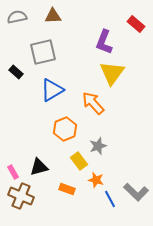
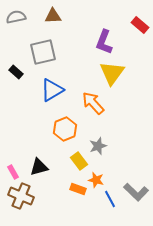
gray semicircle: moved 1 px left
red rectangle: moved 4 px right, 1 px down
orange rectangle: moved 11 px right
